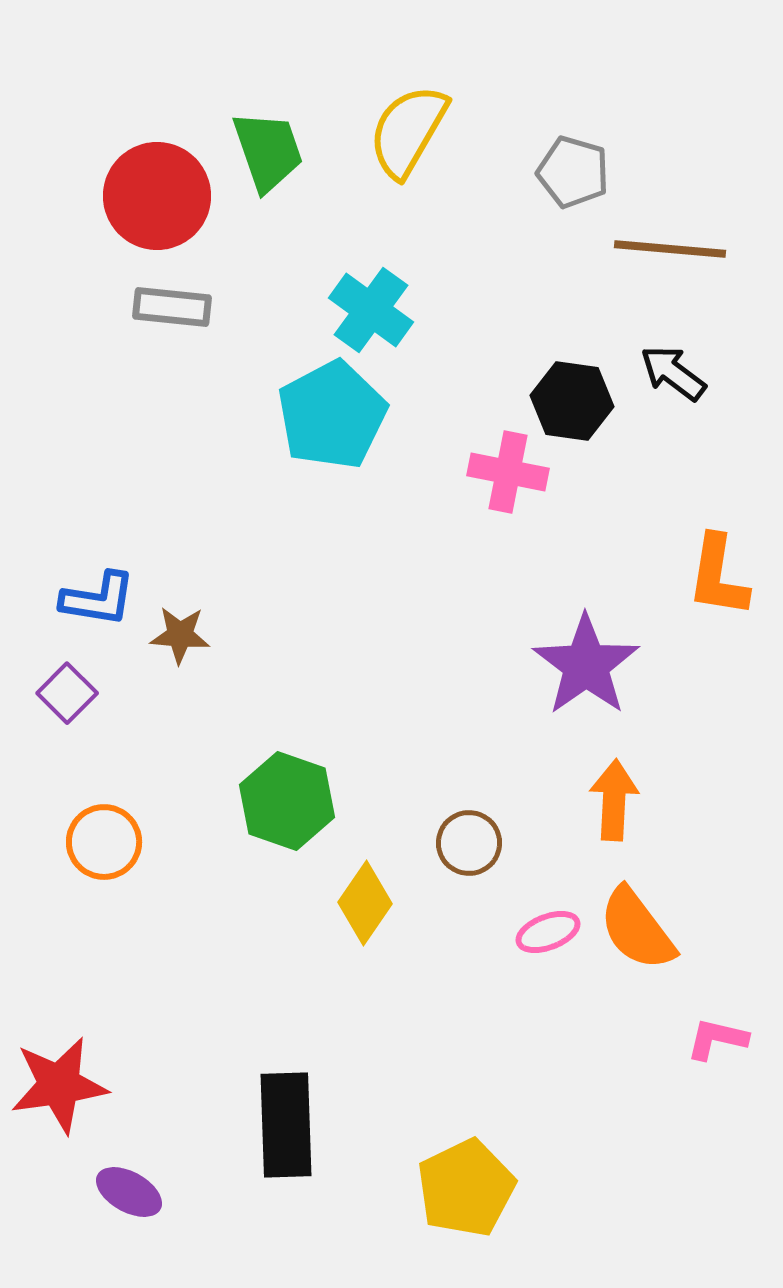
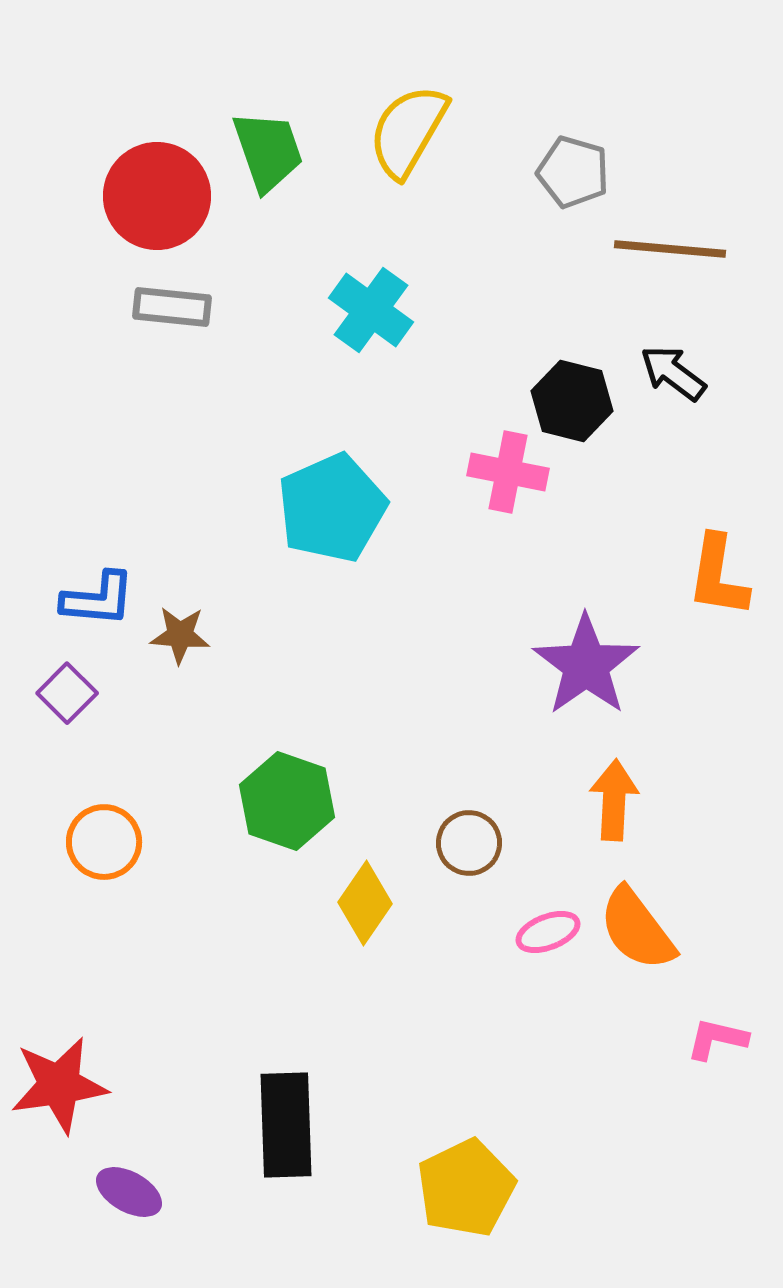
black hexagon: rotated 6 degrees clockwise
cyan pentagon: moved 93 px down; rotated 4 degrees clockwise
blue L-shape: rotated 4 degrees counterclockwise
